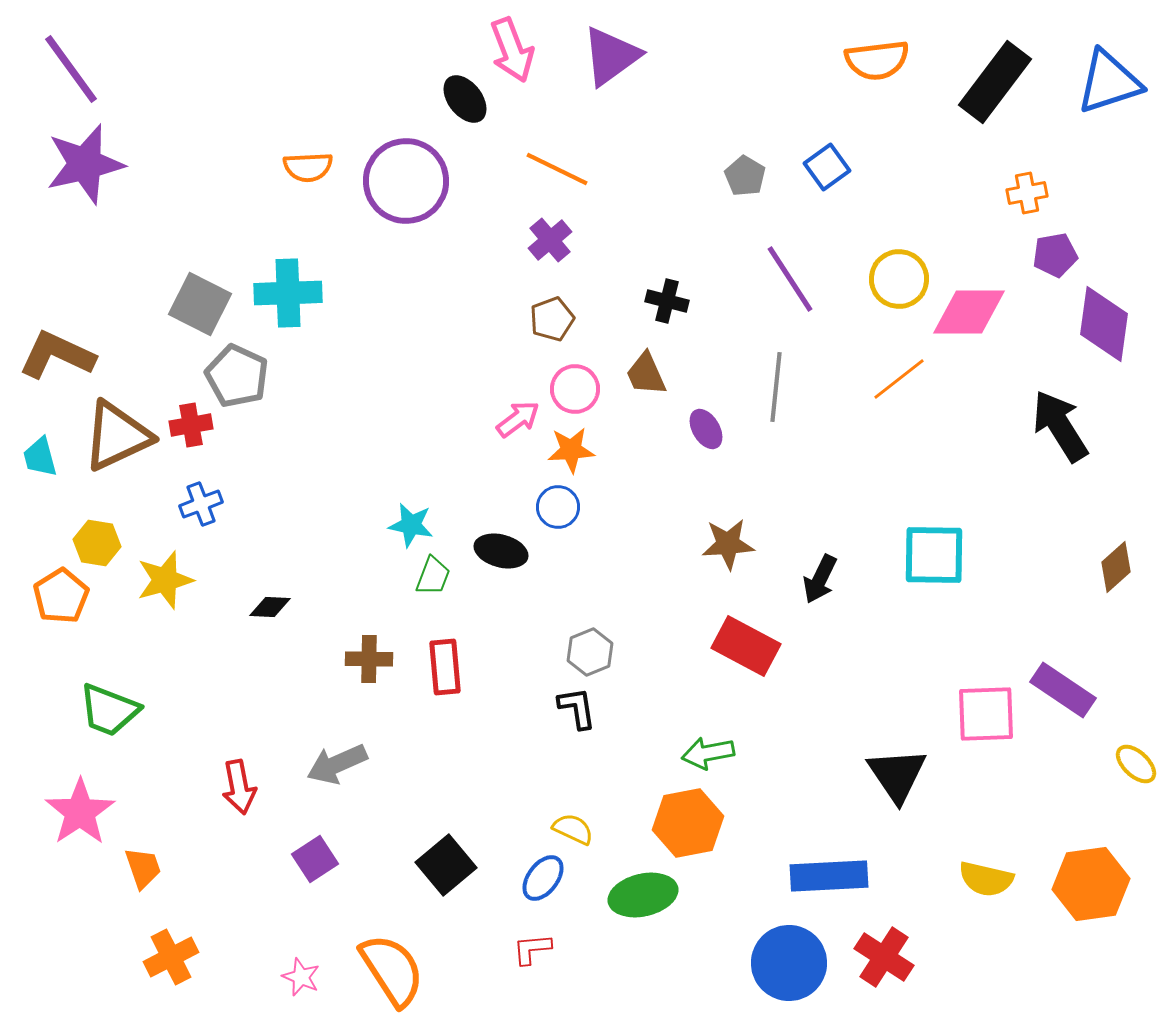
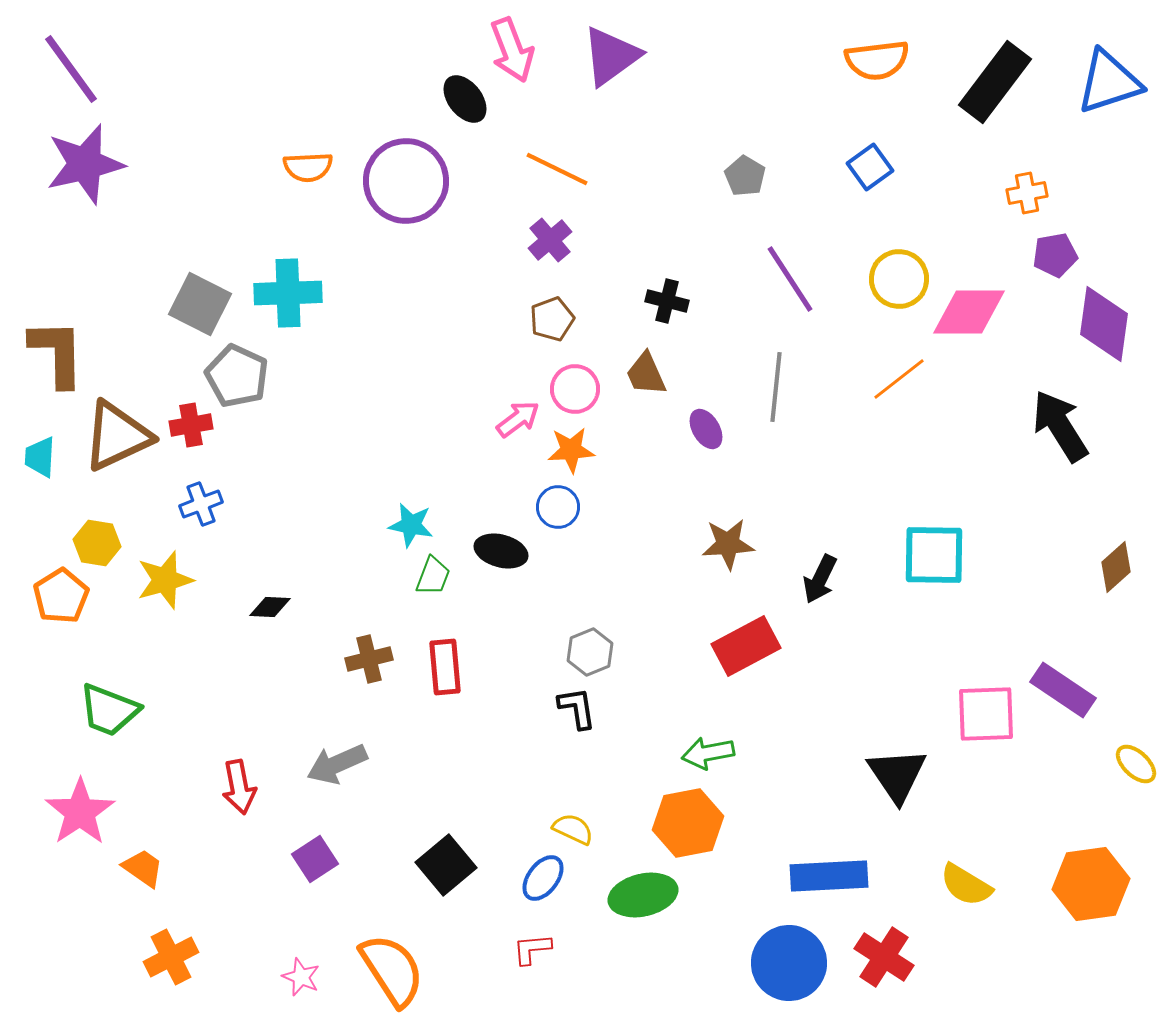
blue square at (827, 167): moved 43 px right
brown L-shape at (57, 355): moved 2 px up; rotated 64 degrees clockwise
cyan trapezoid at (40, 457): rotated 18 degrees clockwise
red rectangle at (746, 646): rotated 56 degrees counterclockwise
brown cross at (369, 659): rotated 15 degrees counterclockwise
orange trapezoid at (143, 868): rotated 36 degrees counterclockwise
yellow semicircle at (986, 879): moved 20 px left, 6 px down; rotated 18 degrees clockwise
